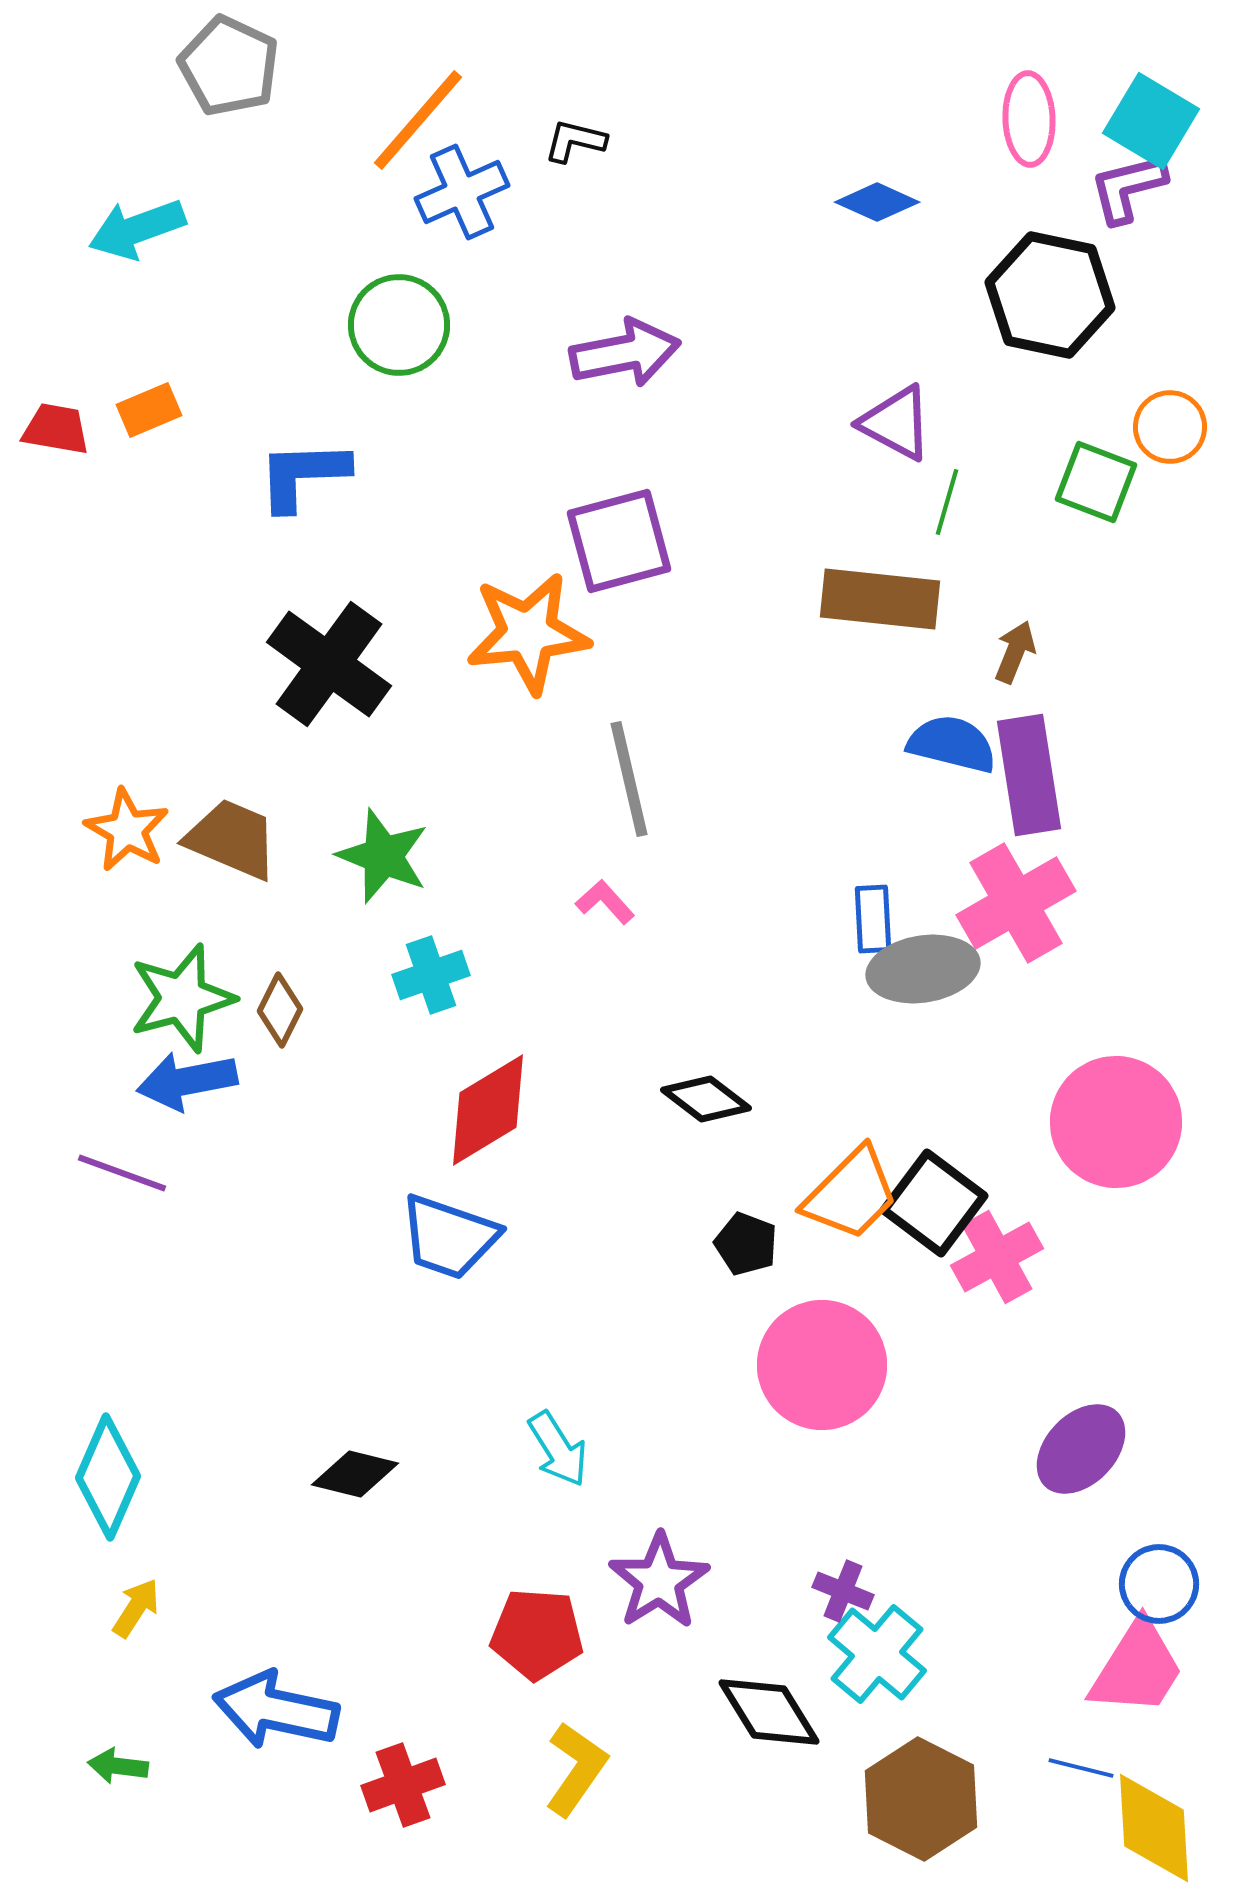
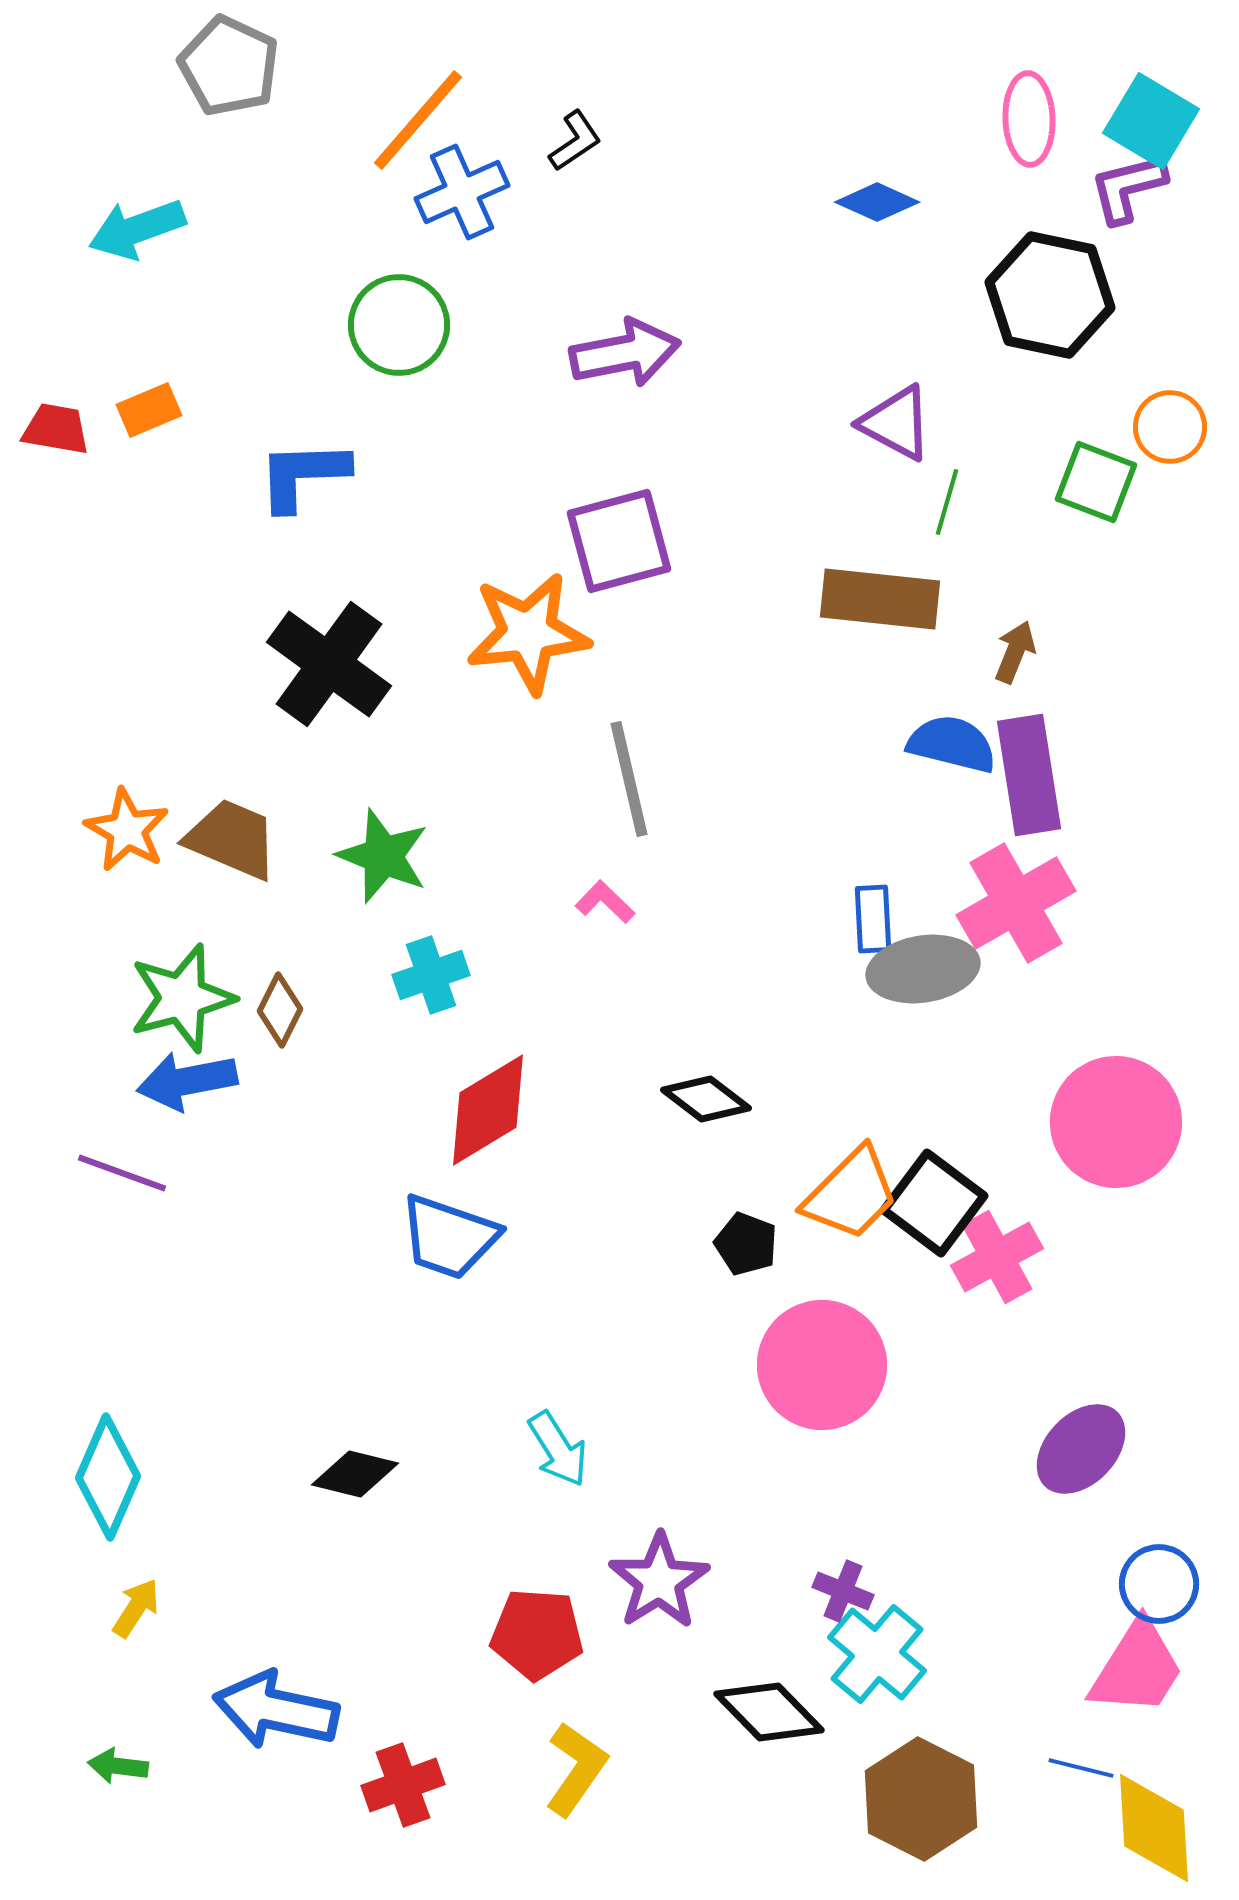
black L-shape at (575, 141): rotated 132 degrees clockwise
pink L-shape at (605, 902): rotated 4 degrees counterclockwise
black diamond at (769, 1712): rotated 13 degrees counterclockwise
